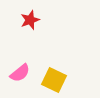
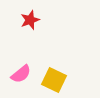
pink semicircle: moved 1 px right, 1 px down
